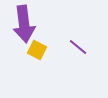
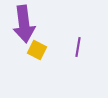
purple line: rotated 60 degrees clockwise
